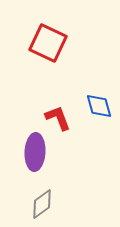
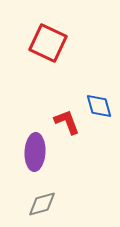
red L-shape: moved 9 px right, 4 px down
gray diamond: rotated 20 degrees clockwise
